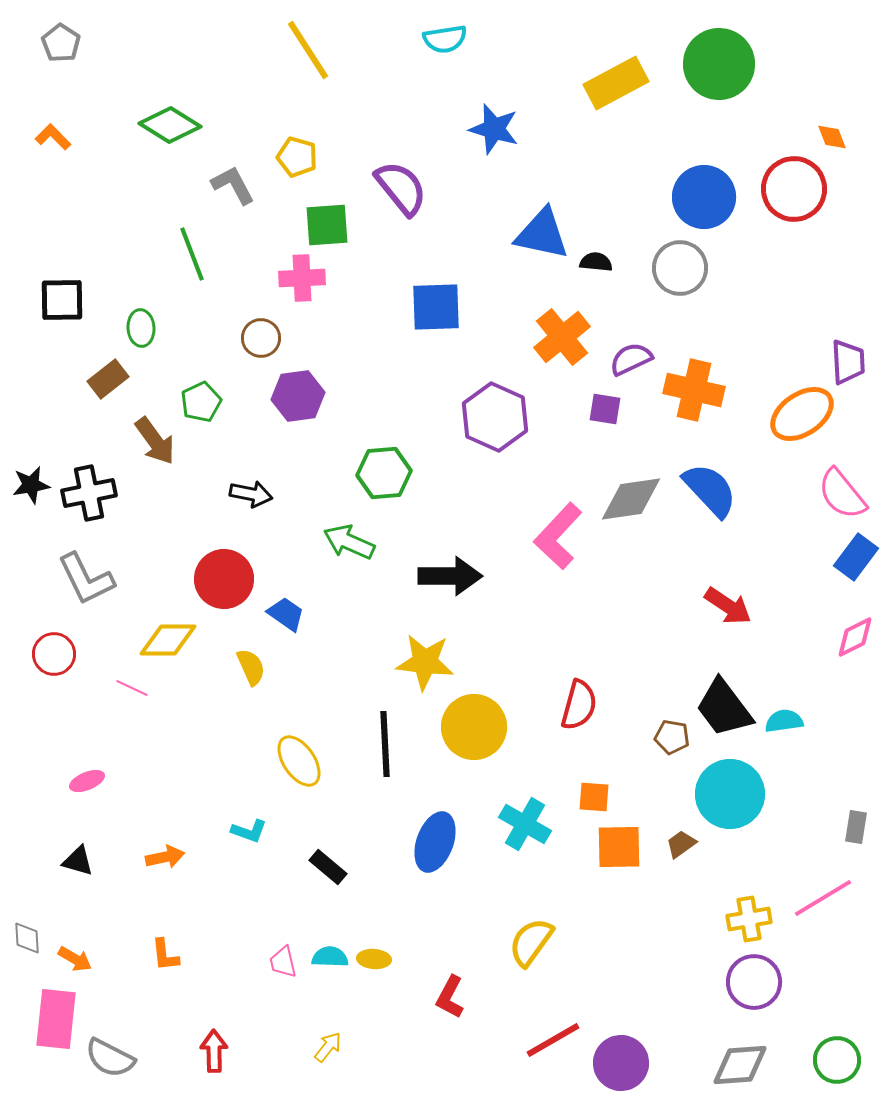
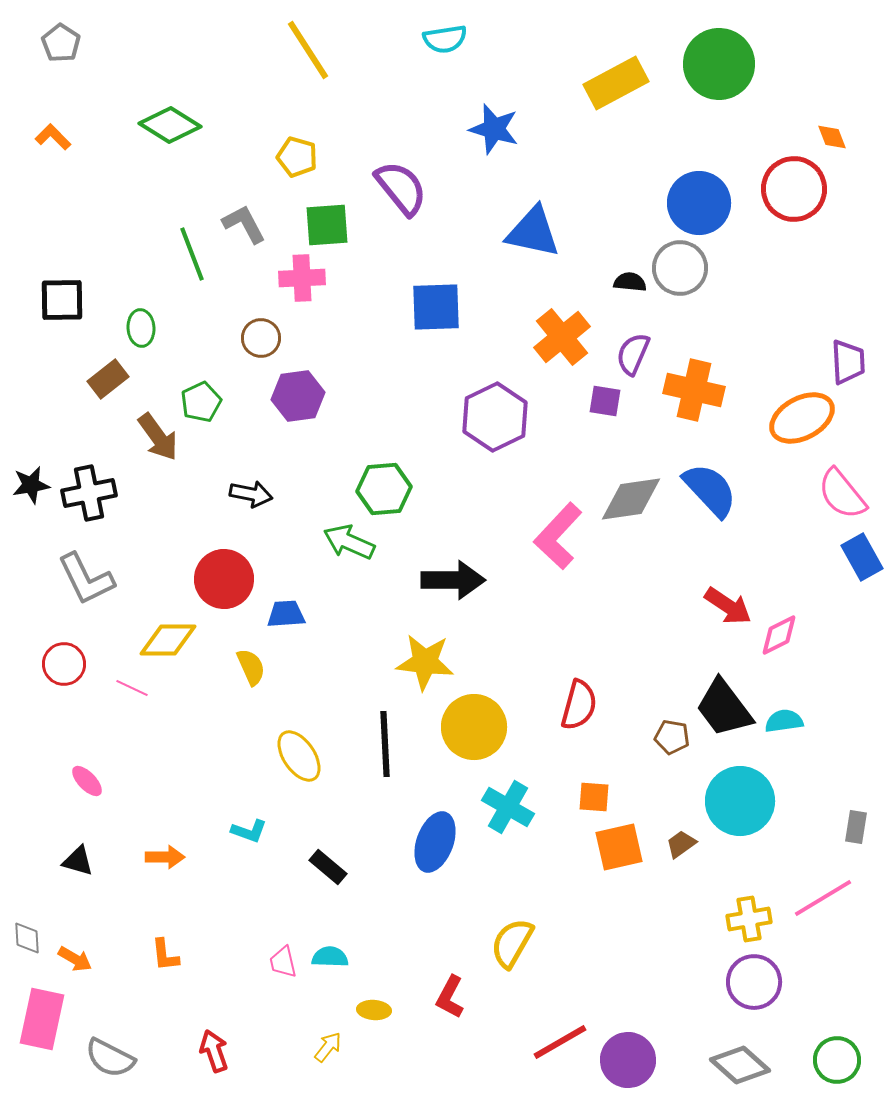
gray L-shape at (233, 185): moved 11 px right, 39 px down
blue circle at (704, 197): moved 5 px left, 6 px down
blue triangle at (542, 234): moved 9 px left, 2 px up
black semicircle at (596, 262): moved 34 px right, 20 px down
purple semicircle at (631, 359): moved 2 px right, 5 px up; rotated 42 degrees counterclockwise
purple square at (605, 409): moved 8 px up
orange ellipse at (802, 414): moved 4 px down; rotated 6 degrees clockwise
purple hexagon at (495, 417): rotated 10 degrees clockwise
brown arrow at (155, 441): moved 3 px right, 4 px up
green hexagon at (384, 473): moved 16 px down
blue rectangle at (856, 557): moved 6 px right; rotated 66 degrees counterclockwise
black arrow at (450, 576): moved 3 px right, 4 px down
blue trapezoid at (286, 614): rotated 39 degrees counterclockwise
pink diamond at (855, 637): moved 76 px left, 2 px up
red circle at (54, 654): moved 10 px right, 10 px down
yellow ellipse at (299, 761): moved 5 px up
pink ellipse at (87, 781): rotated 68 degrees clockwise
cyan circle at (730, 794): moved 10 px right, 7 px down
cyan cross at (525, 824): moved 17 px left, 17 px up
orange square at (619, 847): rotated 12 degrees counterclockwise
orange arrow at (165, 857): rotated 12 degrees clockwise
yellow semicircle at (531, 942): moved 19 px left, 1 px down; rotated 6 degrees counterclockwise
yellow ellipse at (374, 959): moved 51 px down
pink rectangle at (56, 1019): moved 14 px left; rotated 6 degrees clockwise
red line at (553, 1040): moved 7 px right, 2 px down
red arrow at (214, 1051): rotated 18 degrees counterclockwise
purple circle at (621, 1063): moved 7 px right, 3 px up
gray diamond at (740, 1065): rotated 46 degrees clockwise
